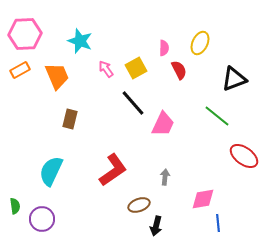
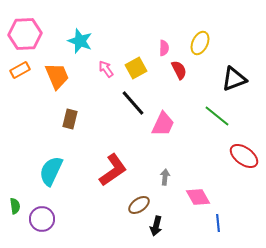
pink diamond: moved 5 px left, 2 px up; rotated 70 degrees clockwise
brown ellipse: rotated 15 degrees counterclockwise
